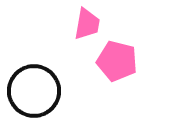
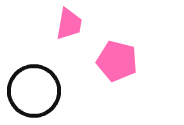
pink trapezoid: moved 18 px left
